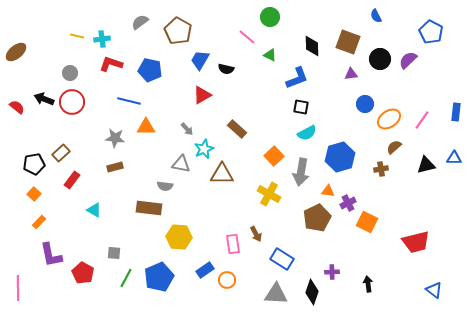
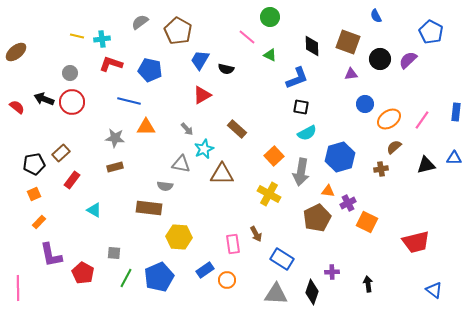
orange square at (34, 194): rotated 24 degrees clockwise
